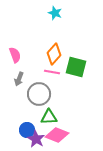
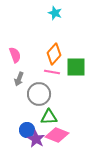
green square: rotated 15 degrees counterclockwise
